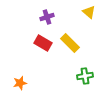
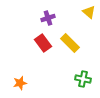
purple cross: moved 1 px right, 1 px down
red rectangle: rotated 24 degrees clockwise
green cross: moved 2 px left, 3 px down; rotated 21 degrees clockwise
